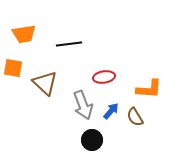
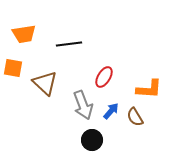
red ellipse: rotated 50 degrees counterclockwise
